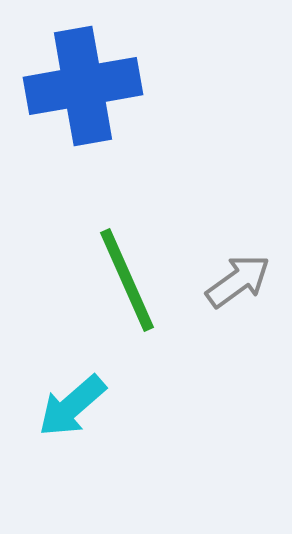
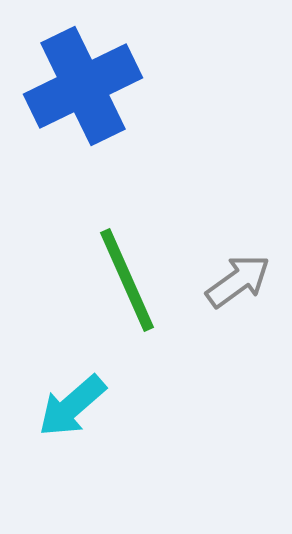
blue cross: rotated 16 degrees counterclockwise
